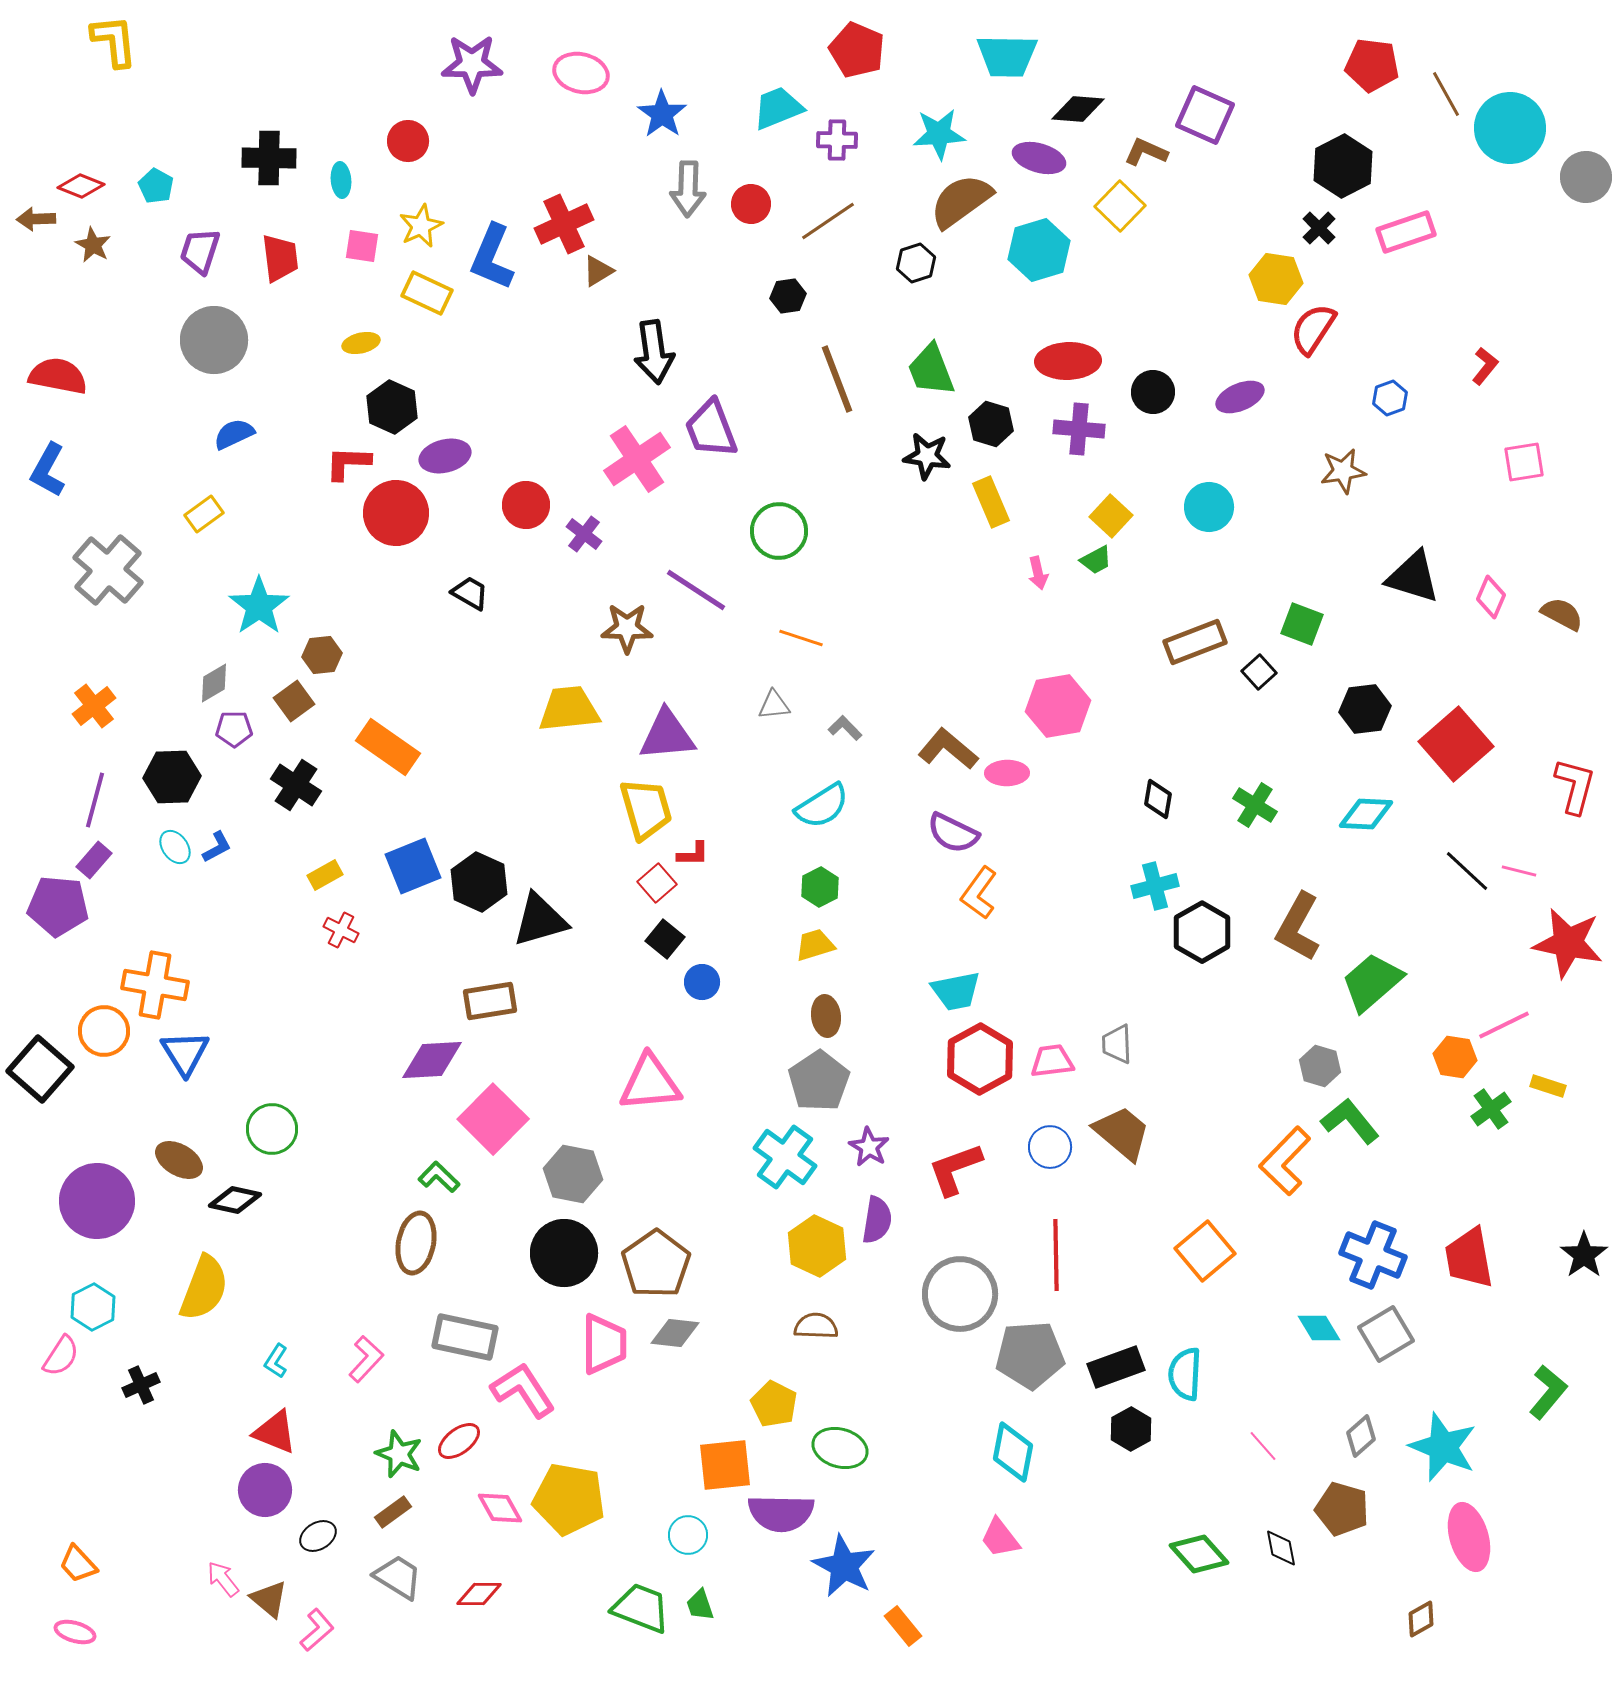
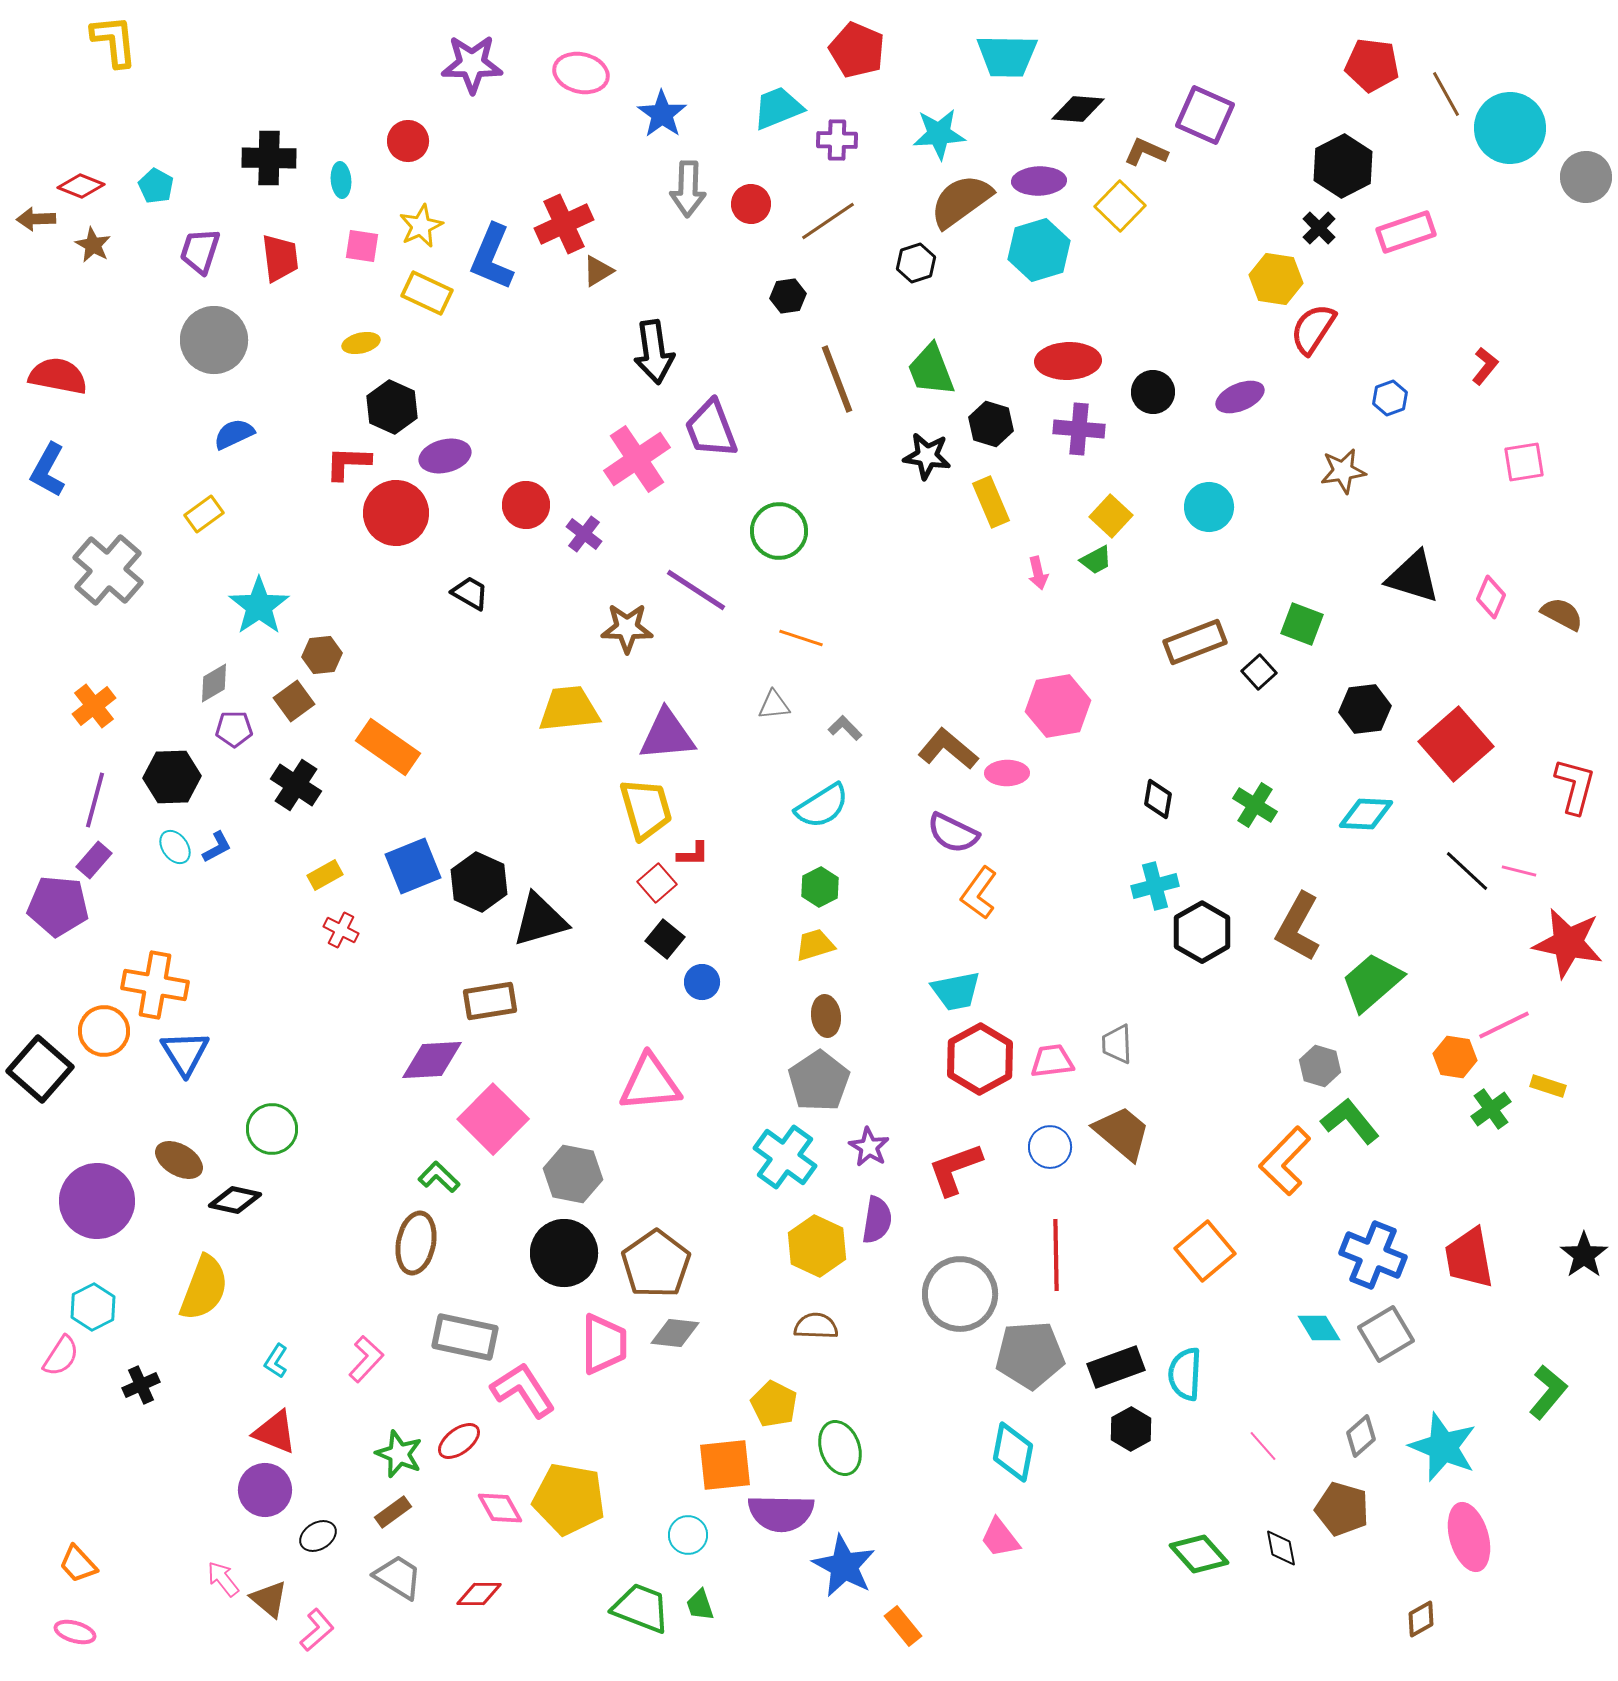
purple ellipse at (1039, 158): moved 23 px down; rotated 18 degrees counterclockwise
green ellipse at (840, 1448): rotated 54 degrees clockwise
